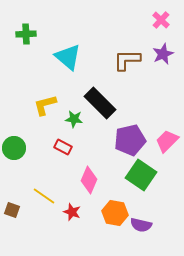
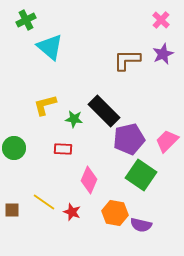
green cross: moved 14 px up; rotated 24 degrees counterclockwise
cyan triangle: moved 18 px left, 10 px up
black rectangle: moved 4 px right, 8 px down
purple pentagon: moved 1 px left, 1 px up
red rectangle: moved 2 px down; rotated 24 degrees counterclockwise
yellow line: moved 6 px down
brown square: rotated 21 degrees counterclockwise
